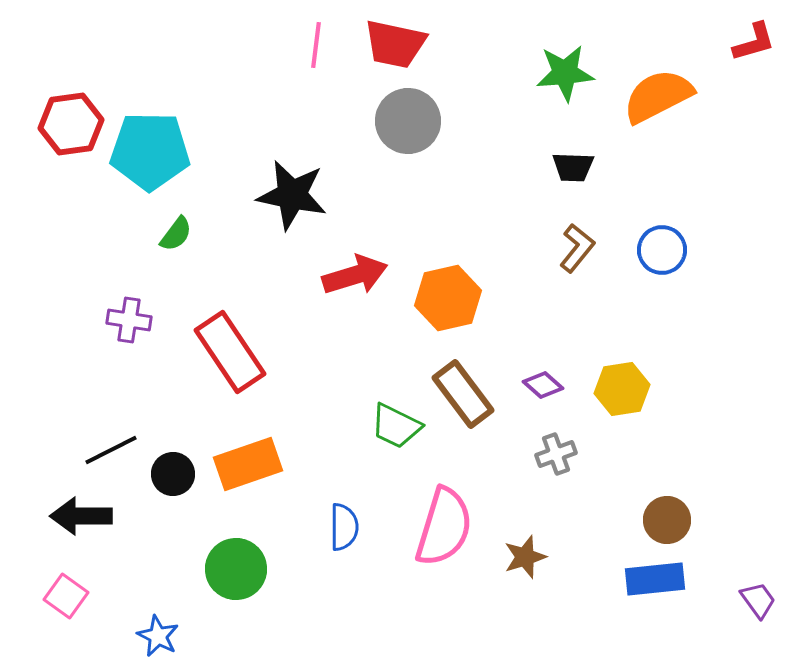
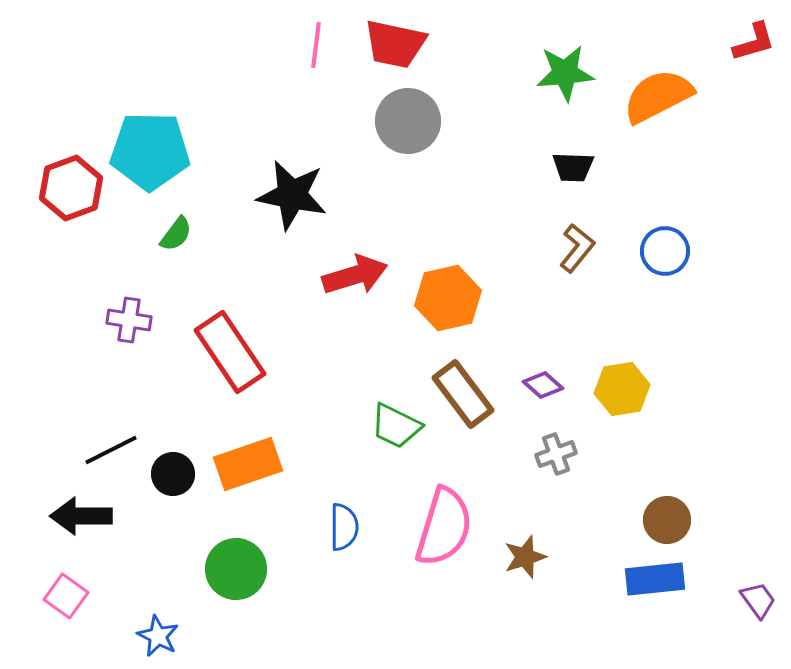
red hexagon: moved 64 px down; rotated 12 degrees counterclockwise
blue circle: moved 3 px right, 1 px down
